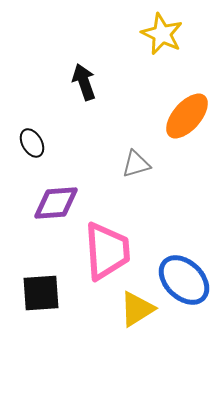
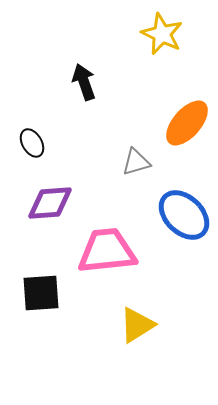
orange ellipse: moved 7 px down
gray triangle: moved 2 px up
purple diamond: moved 6 px left
pink trapezoid: rotated 92 degrees counterclockwise
blue ellipse: moved 65 px up
yellow triangle: moved 16 px down
